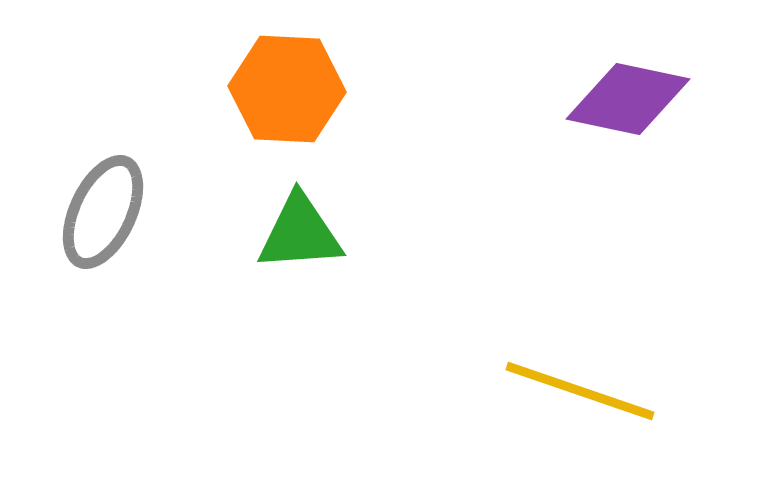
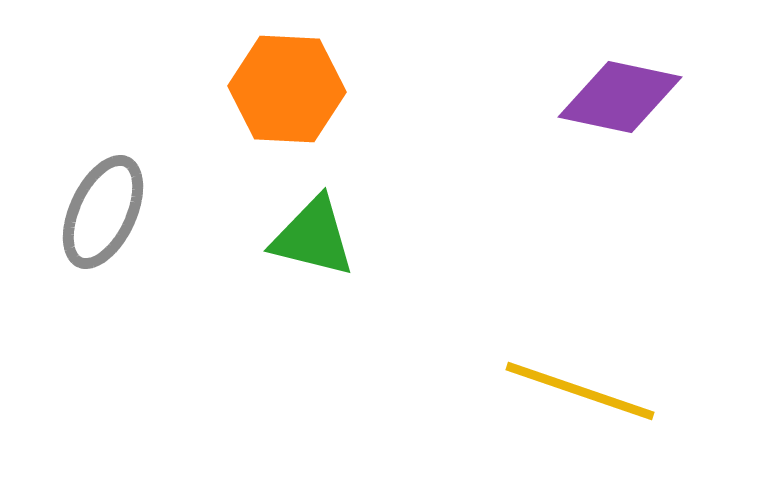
purple diamond: moved 8 px left, 2 px up
green triangle: moved 13 px right, 4 px down; rotated 18 degrees clockwise
